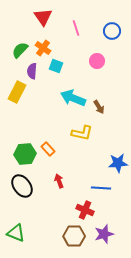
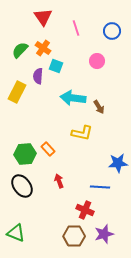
purple semicircle: moved 6 px right, 5 px down
cyan arrow: rotated 15 degrees counterclockwise
blue line: moved 1 px left, 1 px up
